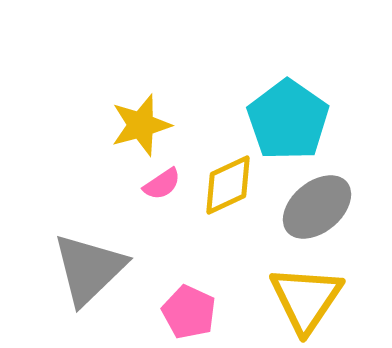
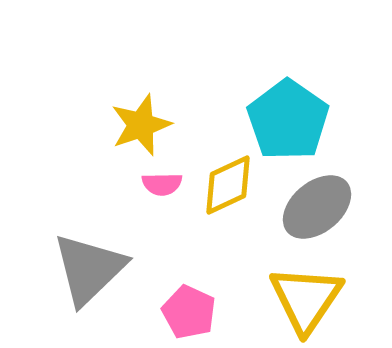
yellow star: rotated 4 degrees counterclockwise
pink semicircle: rotated 33 degrees clockwise
